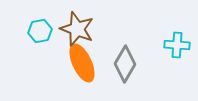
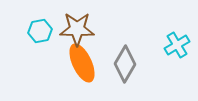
brown star: rotated 20 degrees counterclockwise
cyan cross: rotated 35 degrees counterclockwise
